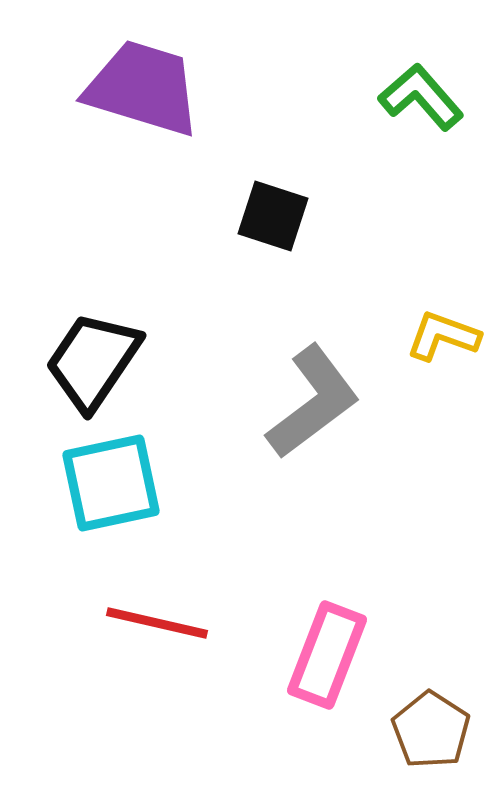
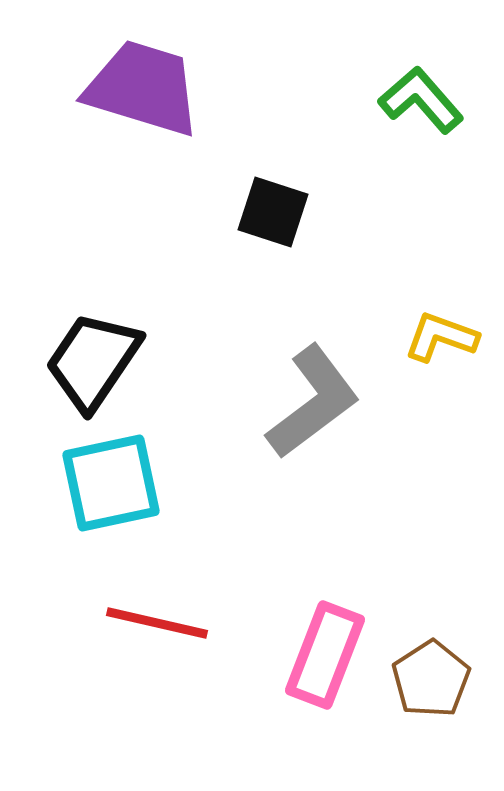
green L-shape: moved 3 px down
black square: moved 4 px up
yellow L-shape: moved 2 px left, 1 px down
pink rectangle: moved 2 px left
brown pentagon: moved 51 px up; rotated 6 degrees clockwise
